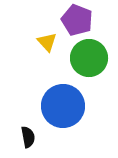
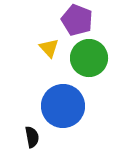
yellow triangle: moved 2 px right, 6 px down
black semicircle: moved 4 px right
